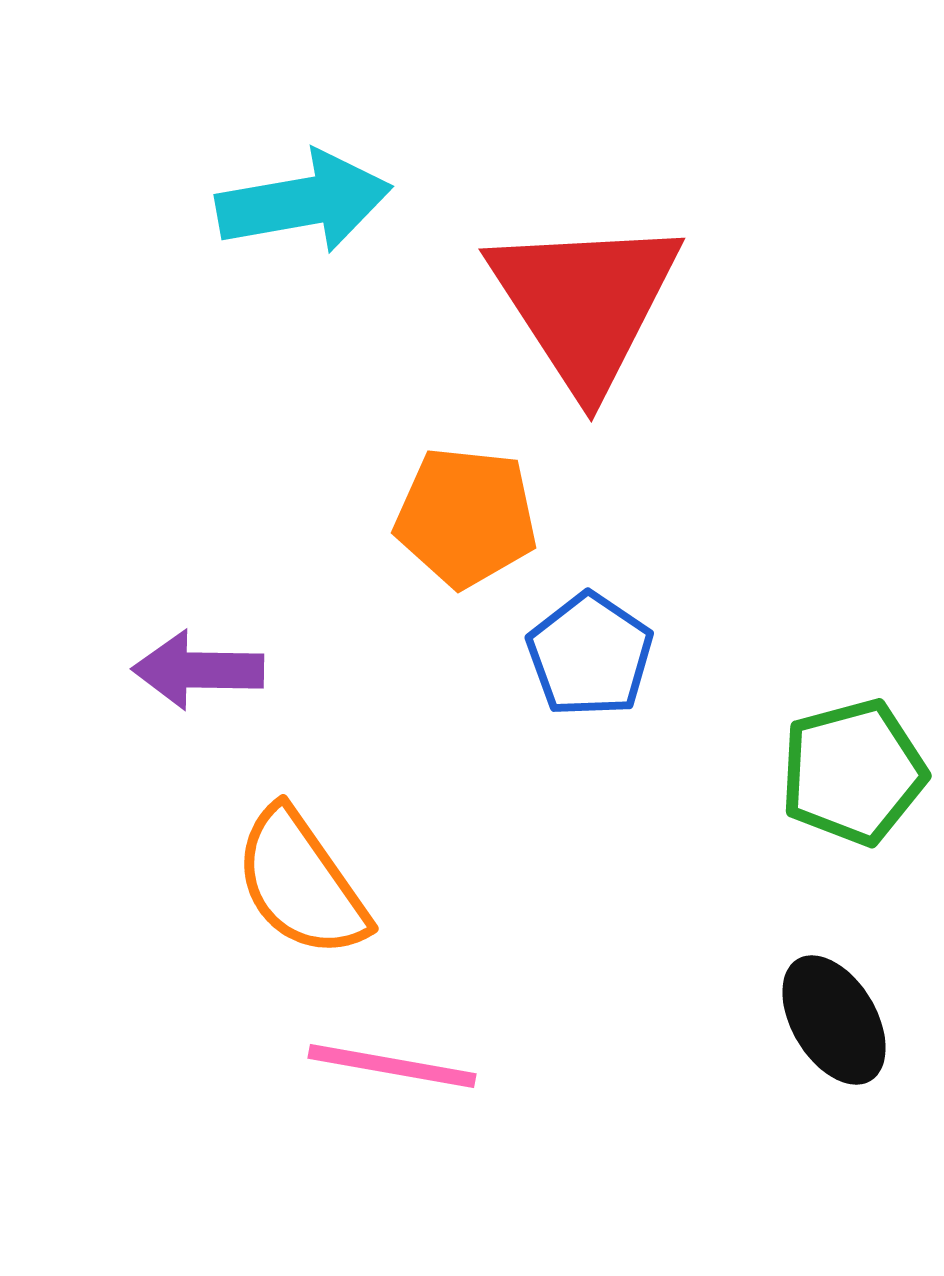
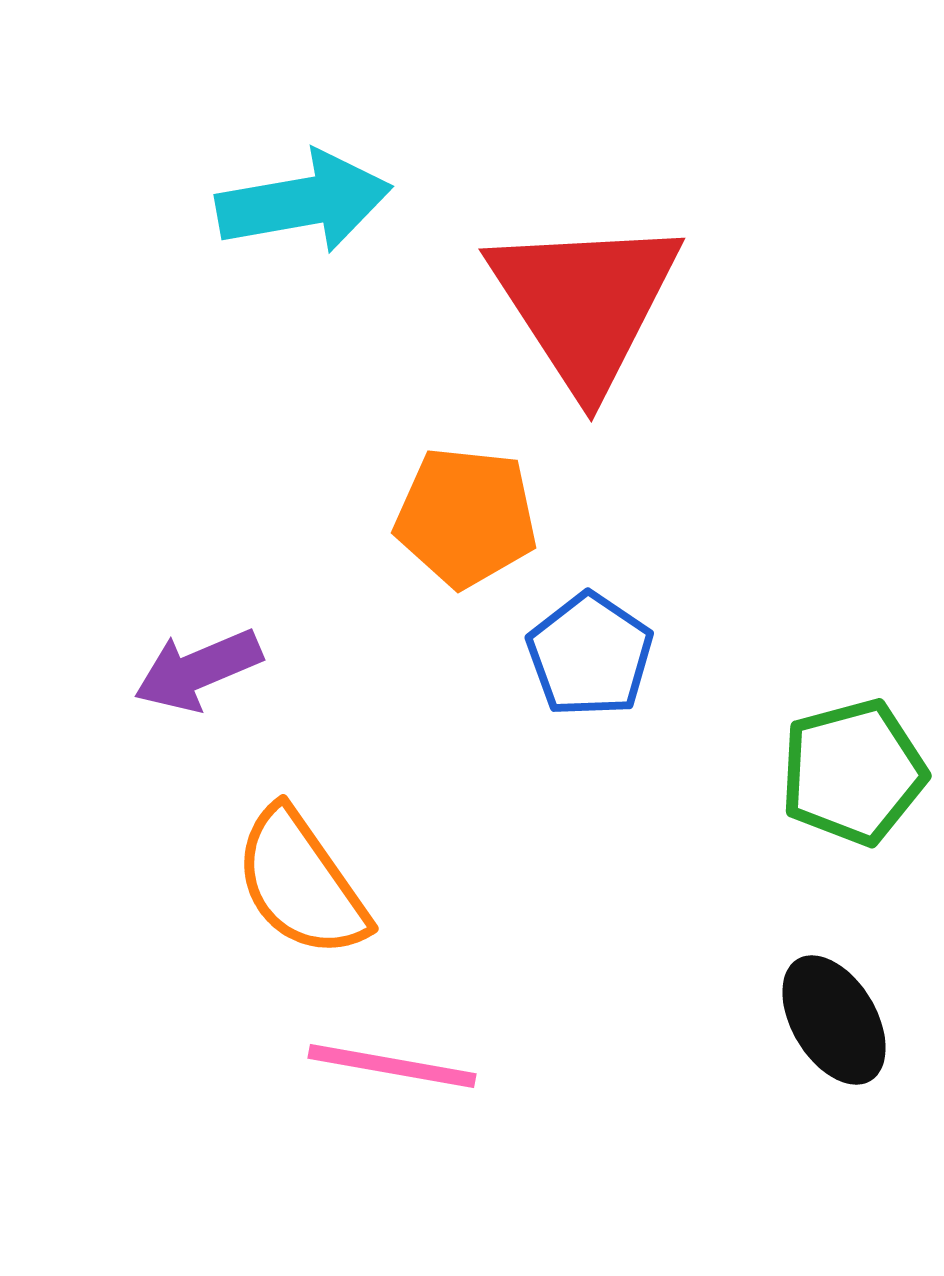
purple arrow: rotated 24 degrees counterclockwise
